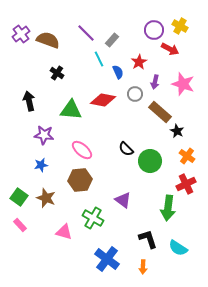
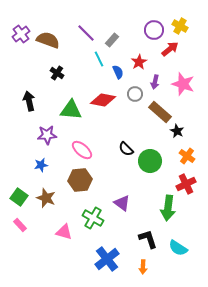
red arrow: rotated 66 degrees counterclockwise
purple star: moved 3 px right; rotated 12 degrees counterclockwise
purple triangle: moved 1 px left, 3 px down
blue cross: rotated 15 degrees clockwise
